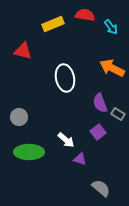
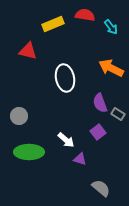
red triangle: moved 5 px right
orange arrow: moved 1 px left
gray circle: moved 1 px up
